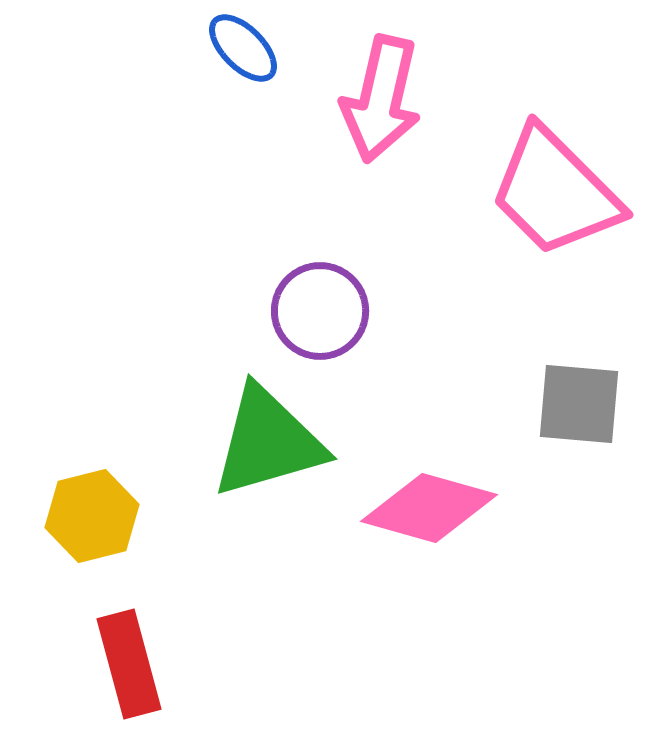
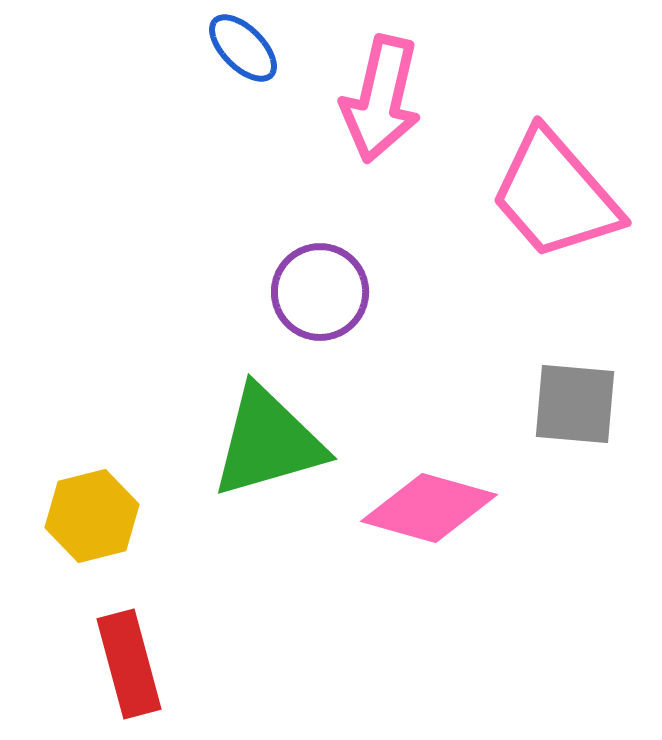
pink trapezoid: moved 3 px down; rotated 4 degrees clockwise
purple circle: moved 19 px up
gray square: moved 4 px left
